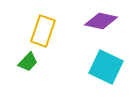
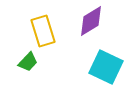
purple diamond: moved 10 px left; rotated 44 degrees counterclockwise
yellow rectangle: rotated 36 degrees counterclockwise
